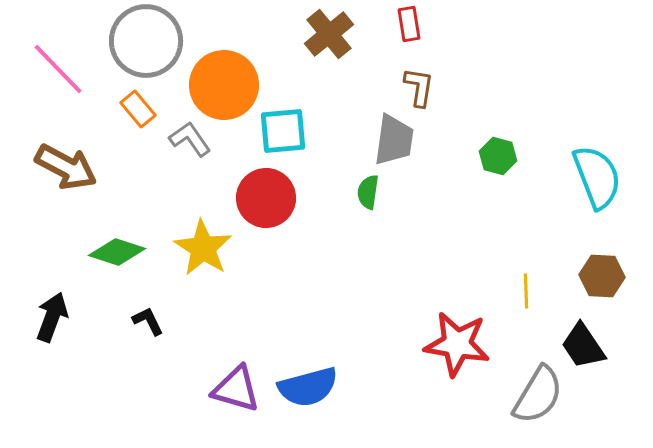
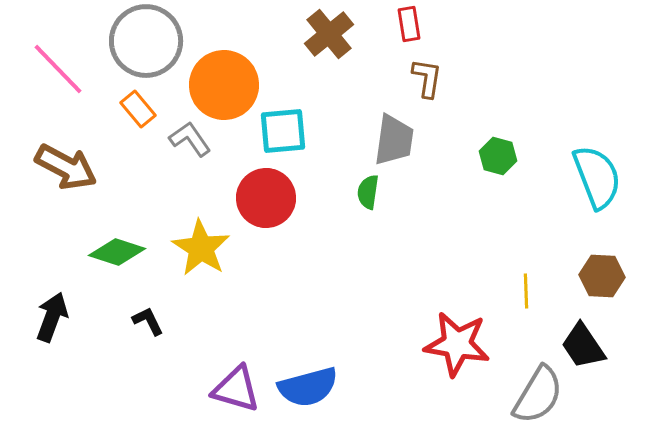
brown L-shape: moved 8 px right, 9 px up
yellow star: moved 2 px left
